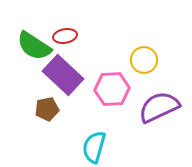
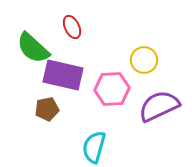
red ellipse: moved 7 px right, 9 px up; rotated 75 degrees clockwise
green semicircle: moved 1 px left, 2 px down; rotated 9 degrees clockwise
purple rectangle: rotated 30 degrees counterclockwise
purple semicircle: moved 1 px up
